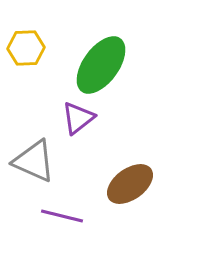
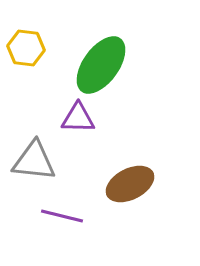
yellow hexagon: rotated 9 degrees clockwise
purple triangle: rotated 39 degrees clockwise
gray triangle: rotated 18 degrees counterclockwise
brown ellipse: rotated 9 degrees clockwise
